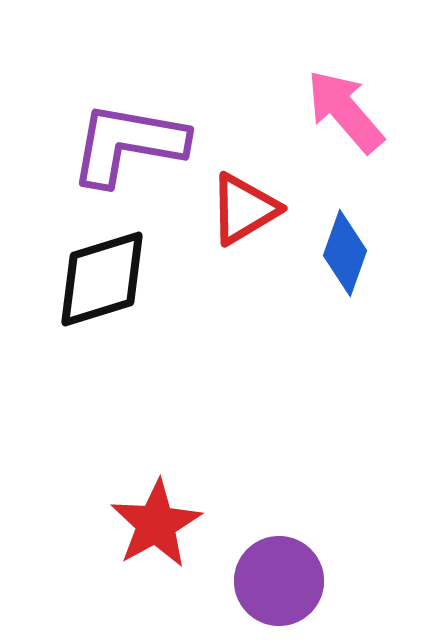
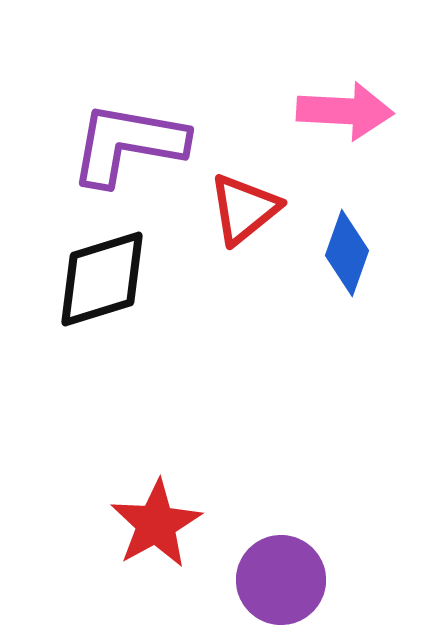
pink arrow: rotated 134 degrees clockwise
red triangle: rotated 8 degrees counterclockwise
blue diamond: moved 2 px right
purple circle: moved 2 px right, 1 px up
